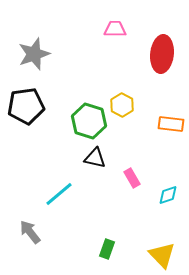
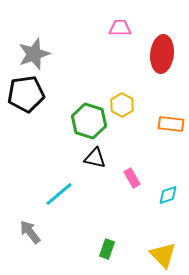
pink trapezoid: moved 5 px right, 1 px up
black pentagon: moved 12 px up
yellow triangle: moved 1 px right
